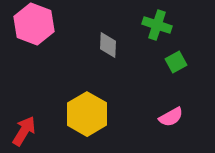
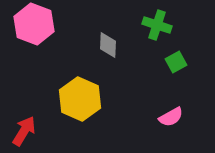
yellow hexagon: moved 7 px left, 15 px up; rotated 6 degrees counterclockwise
